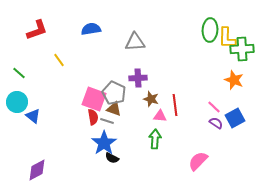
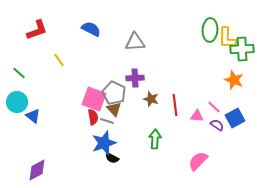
blue semicircle: rotated 36 degrees clockwise
purple cross: moved 3 px left
brown triangle: rotated 28 degrees clockwise
pink triangle: moved 37 px right
purple semicircle: moved 1 px right, 2 px down
blue star: rotated 15 degrees clockwise
